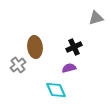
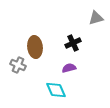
black cross: moved 1 px left, 4 px up
gray cross: rotated 28 degrees counterclockwise
